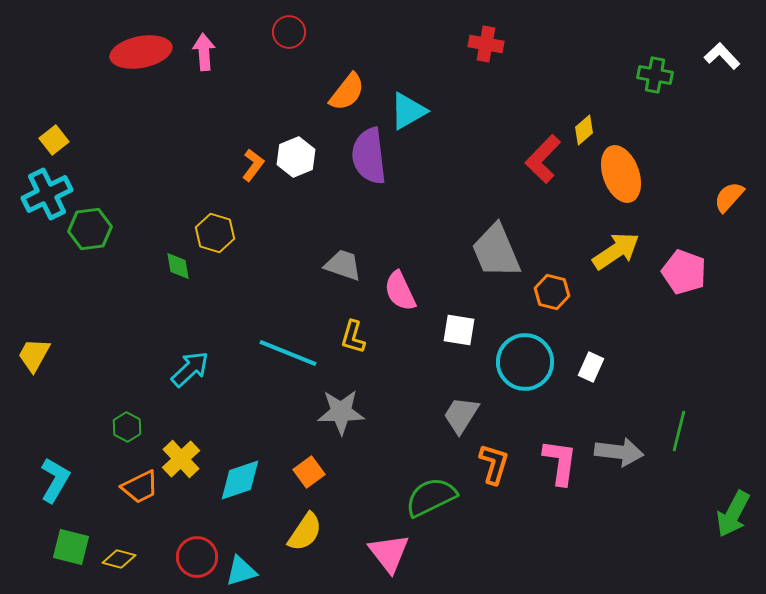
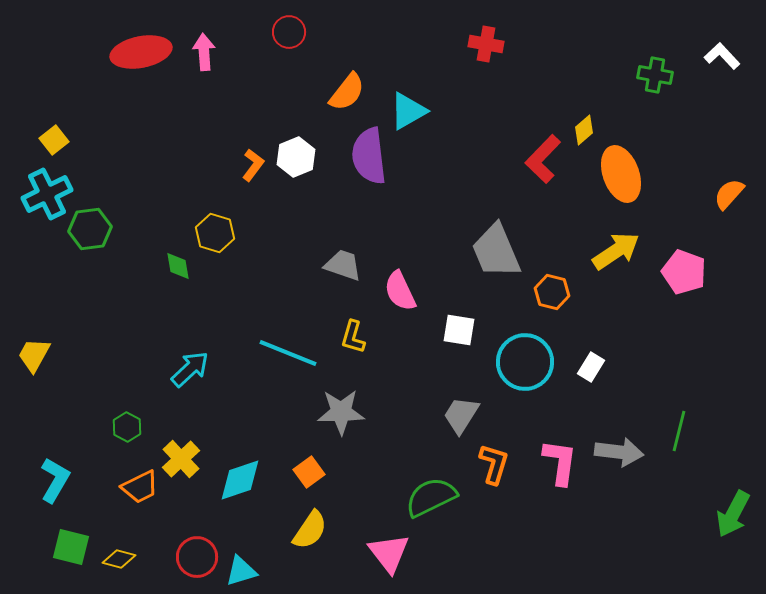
orange semicircle at (729, 197): moved 3 px up
white rectangle at (591, 367): rotated 8 degrees clockwise
yellow semicircle at (305, 532): moved 5 px right, 2 px up
